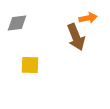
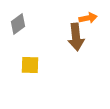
gray diamond: moved 1 px right, 1 px down; rotated 30 degrees counterclockwise
brown arrow: rotated 16 degrees clockwise
